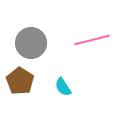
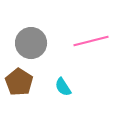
pink line: moved 1 px left, 1 px down
brown pentagon: moved 1 px left, 1 px down
